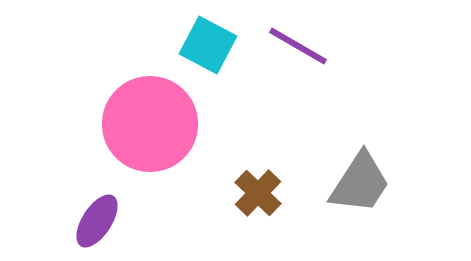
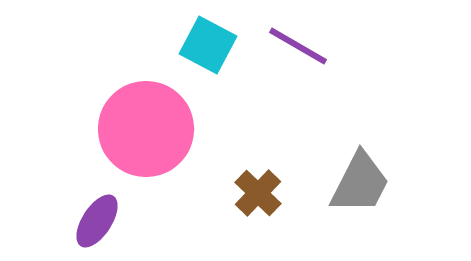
pink circle: moved 4 px left, 5 px down
gray trapezoid: rotated 6 degrees counterclockwise
